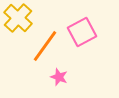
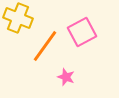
yellow cross: rotated 20 degrees counterclockwise
pink star: moved 7 px right
